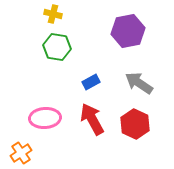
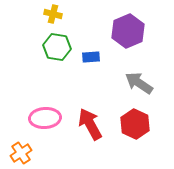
purple hexagon: rotated 12 degrees counterclockwise
blue rectangle: moved 25 px up; rotated 24 degrees clockwise
red arrow: moved 2 px left, 5 px down
